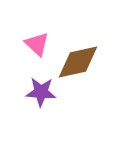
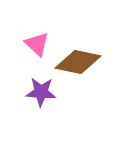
brown diamond: rotated 24 degrees clockwise
